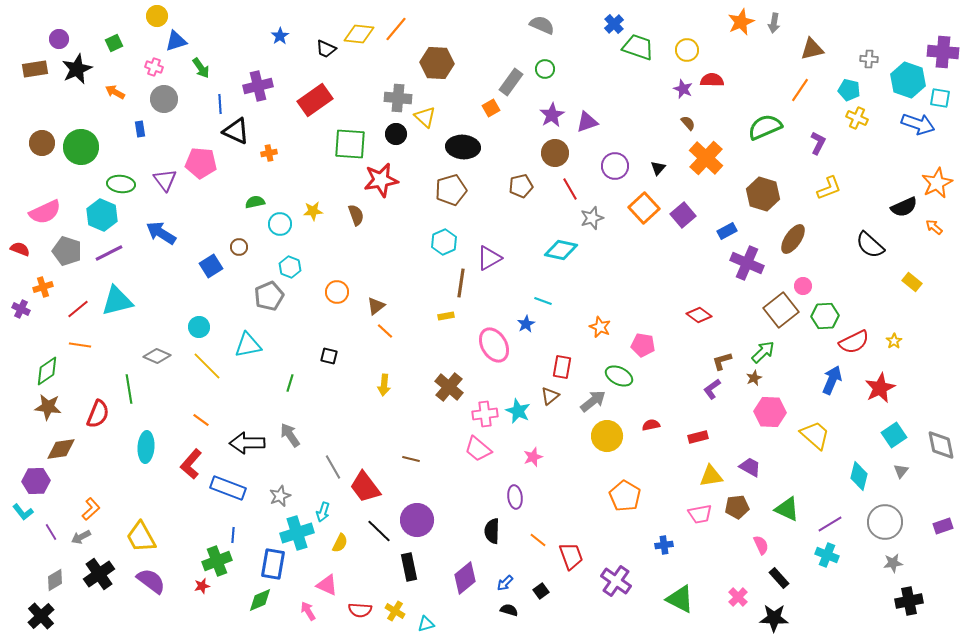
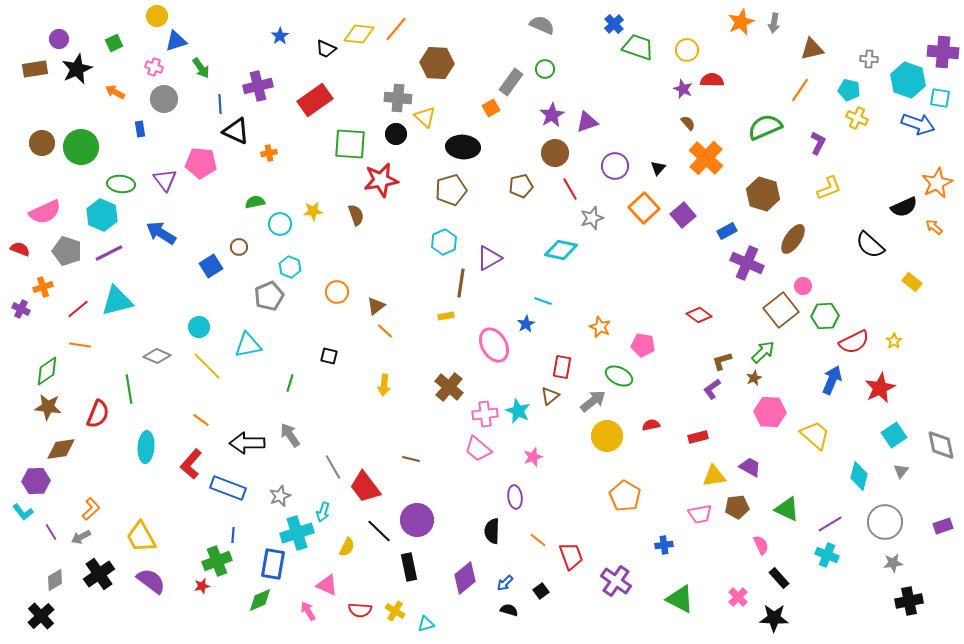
yellow triangle at (711, 476): moved 3 px right
yellow semicircle at (340, 543): moved 7 px right, 4 px down
